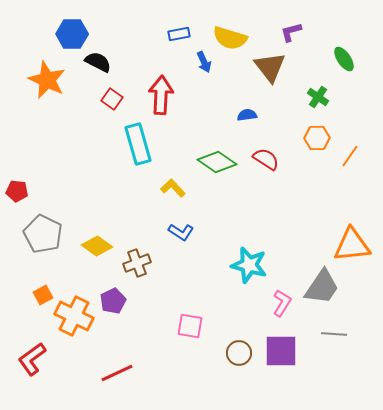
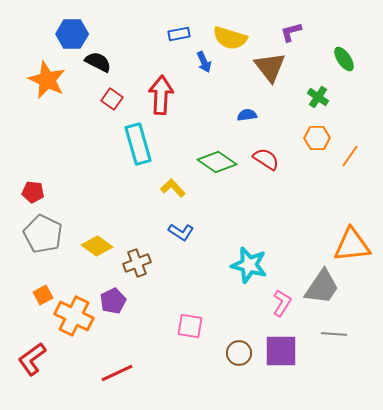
red pentagon: moved 16 px right, 1 px down
